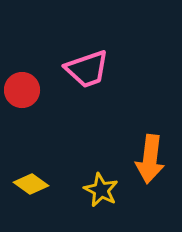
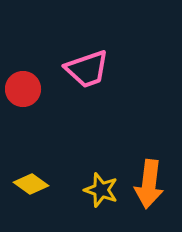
red circle: moved 1 px right, 1 px up
orange arrow: moved 1 px left, 25 px down
yellow star: rotated 8 degrees counterclockwise
